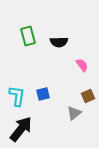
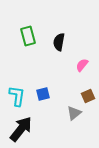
black semicircle: rotated 102 degrees clockwise
pink semicircle: rotated 104 degrees counterclockwise
